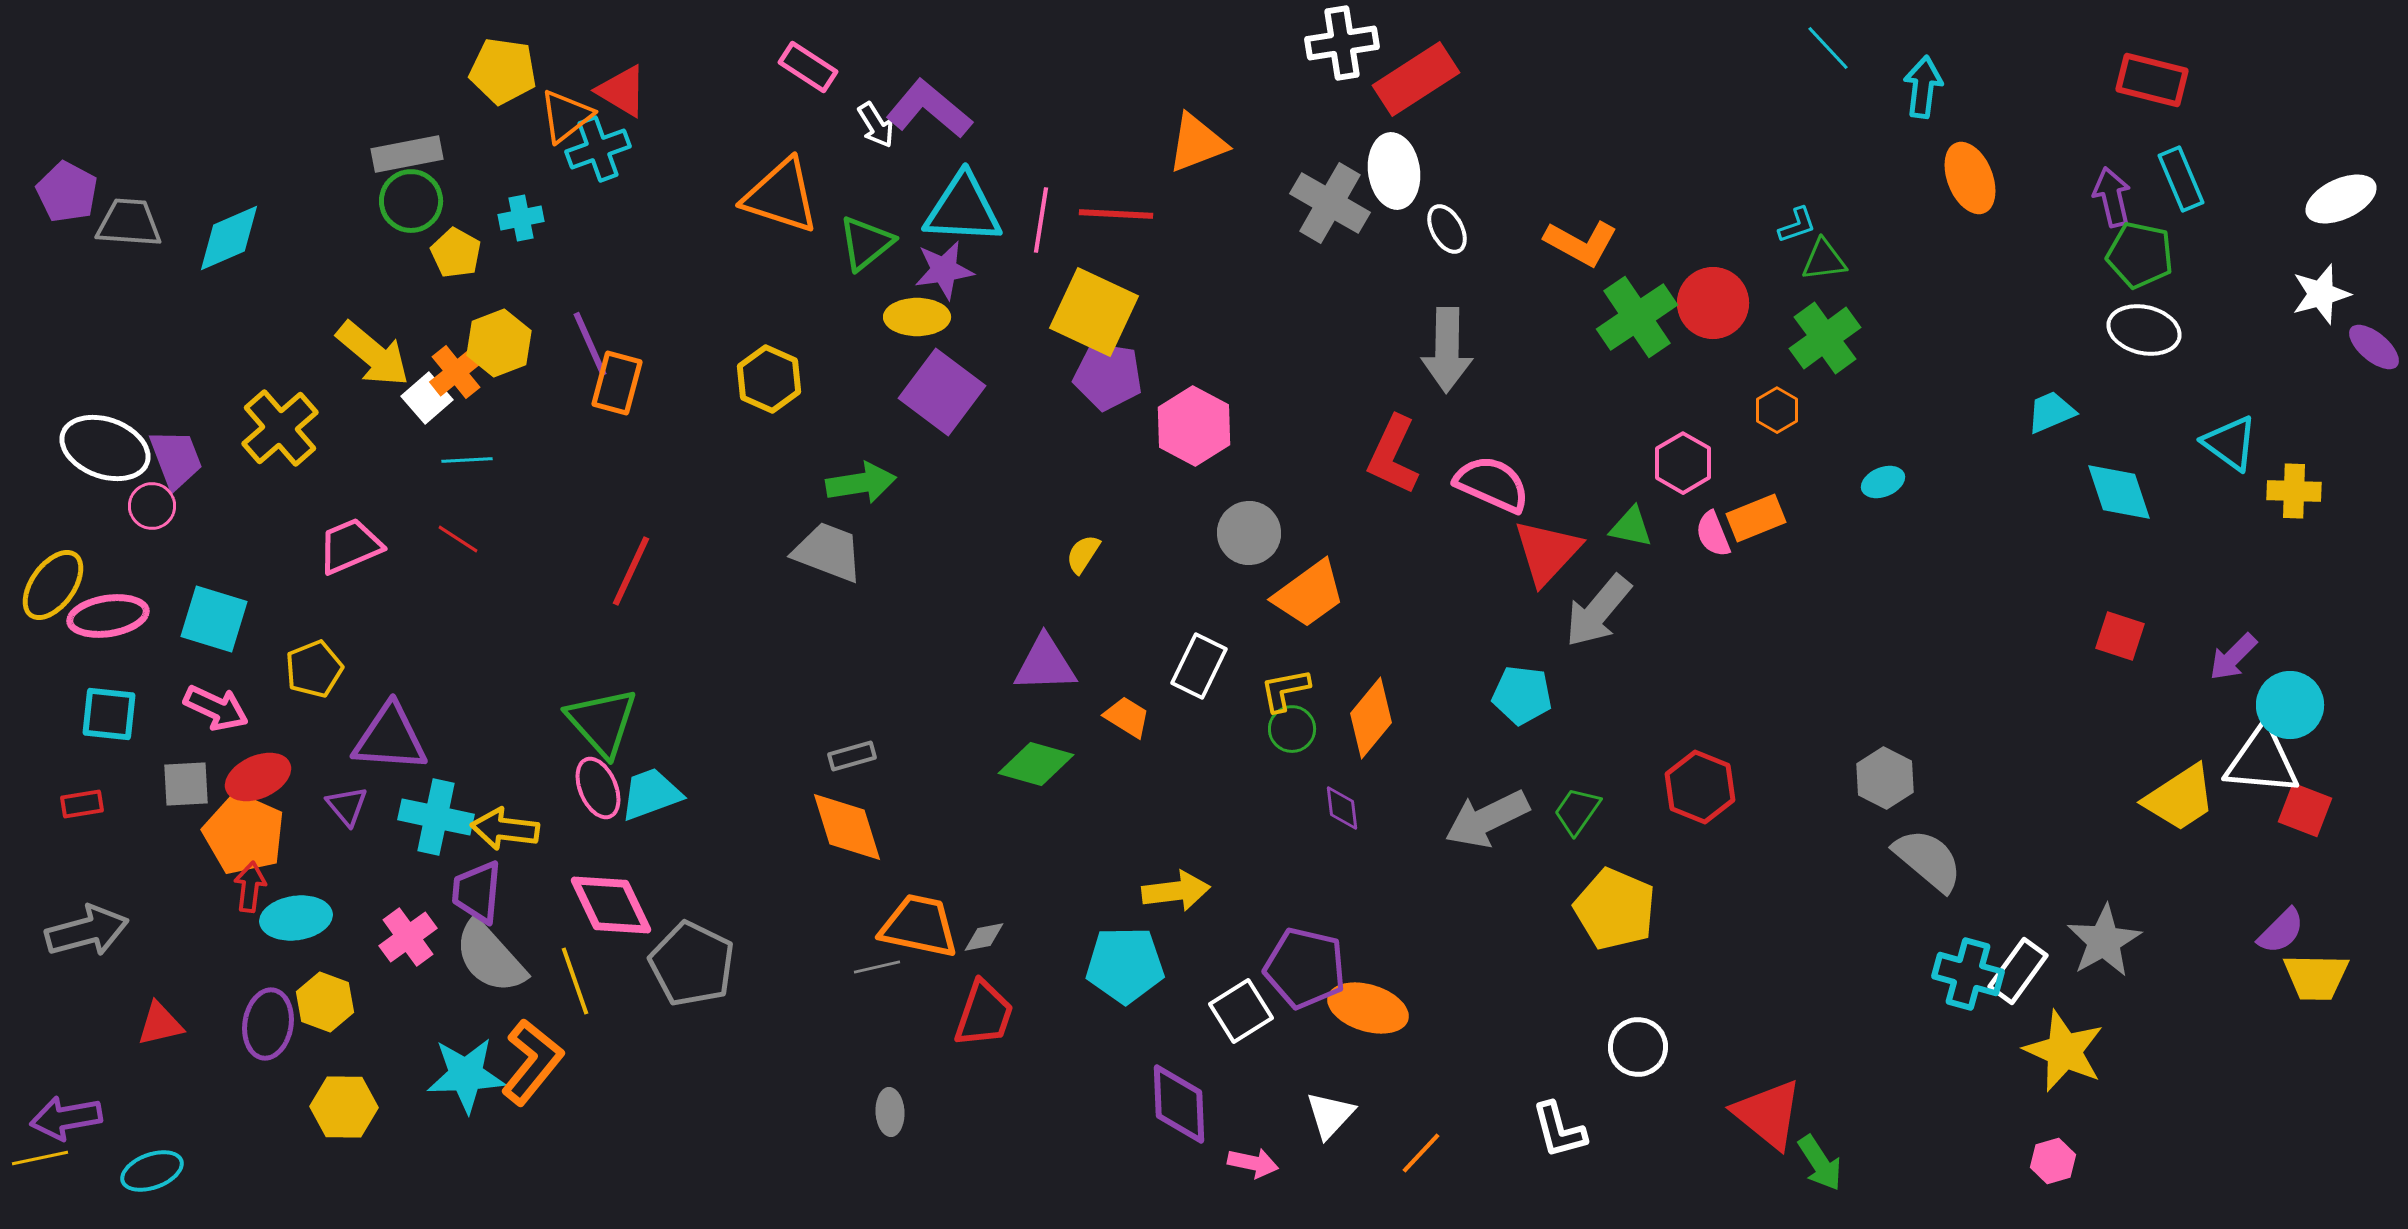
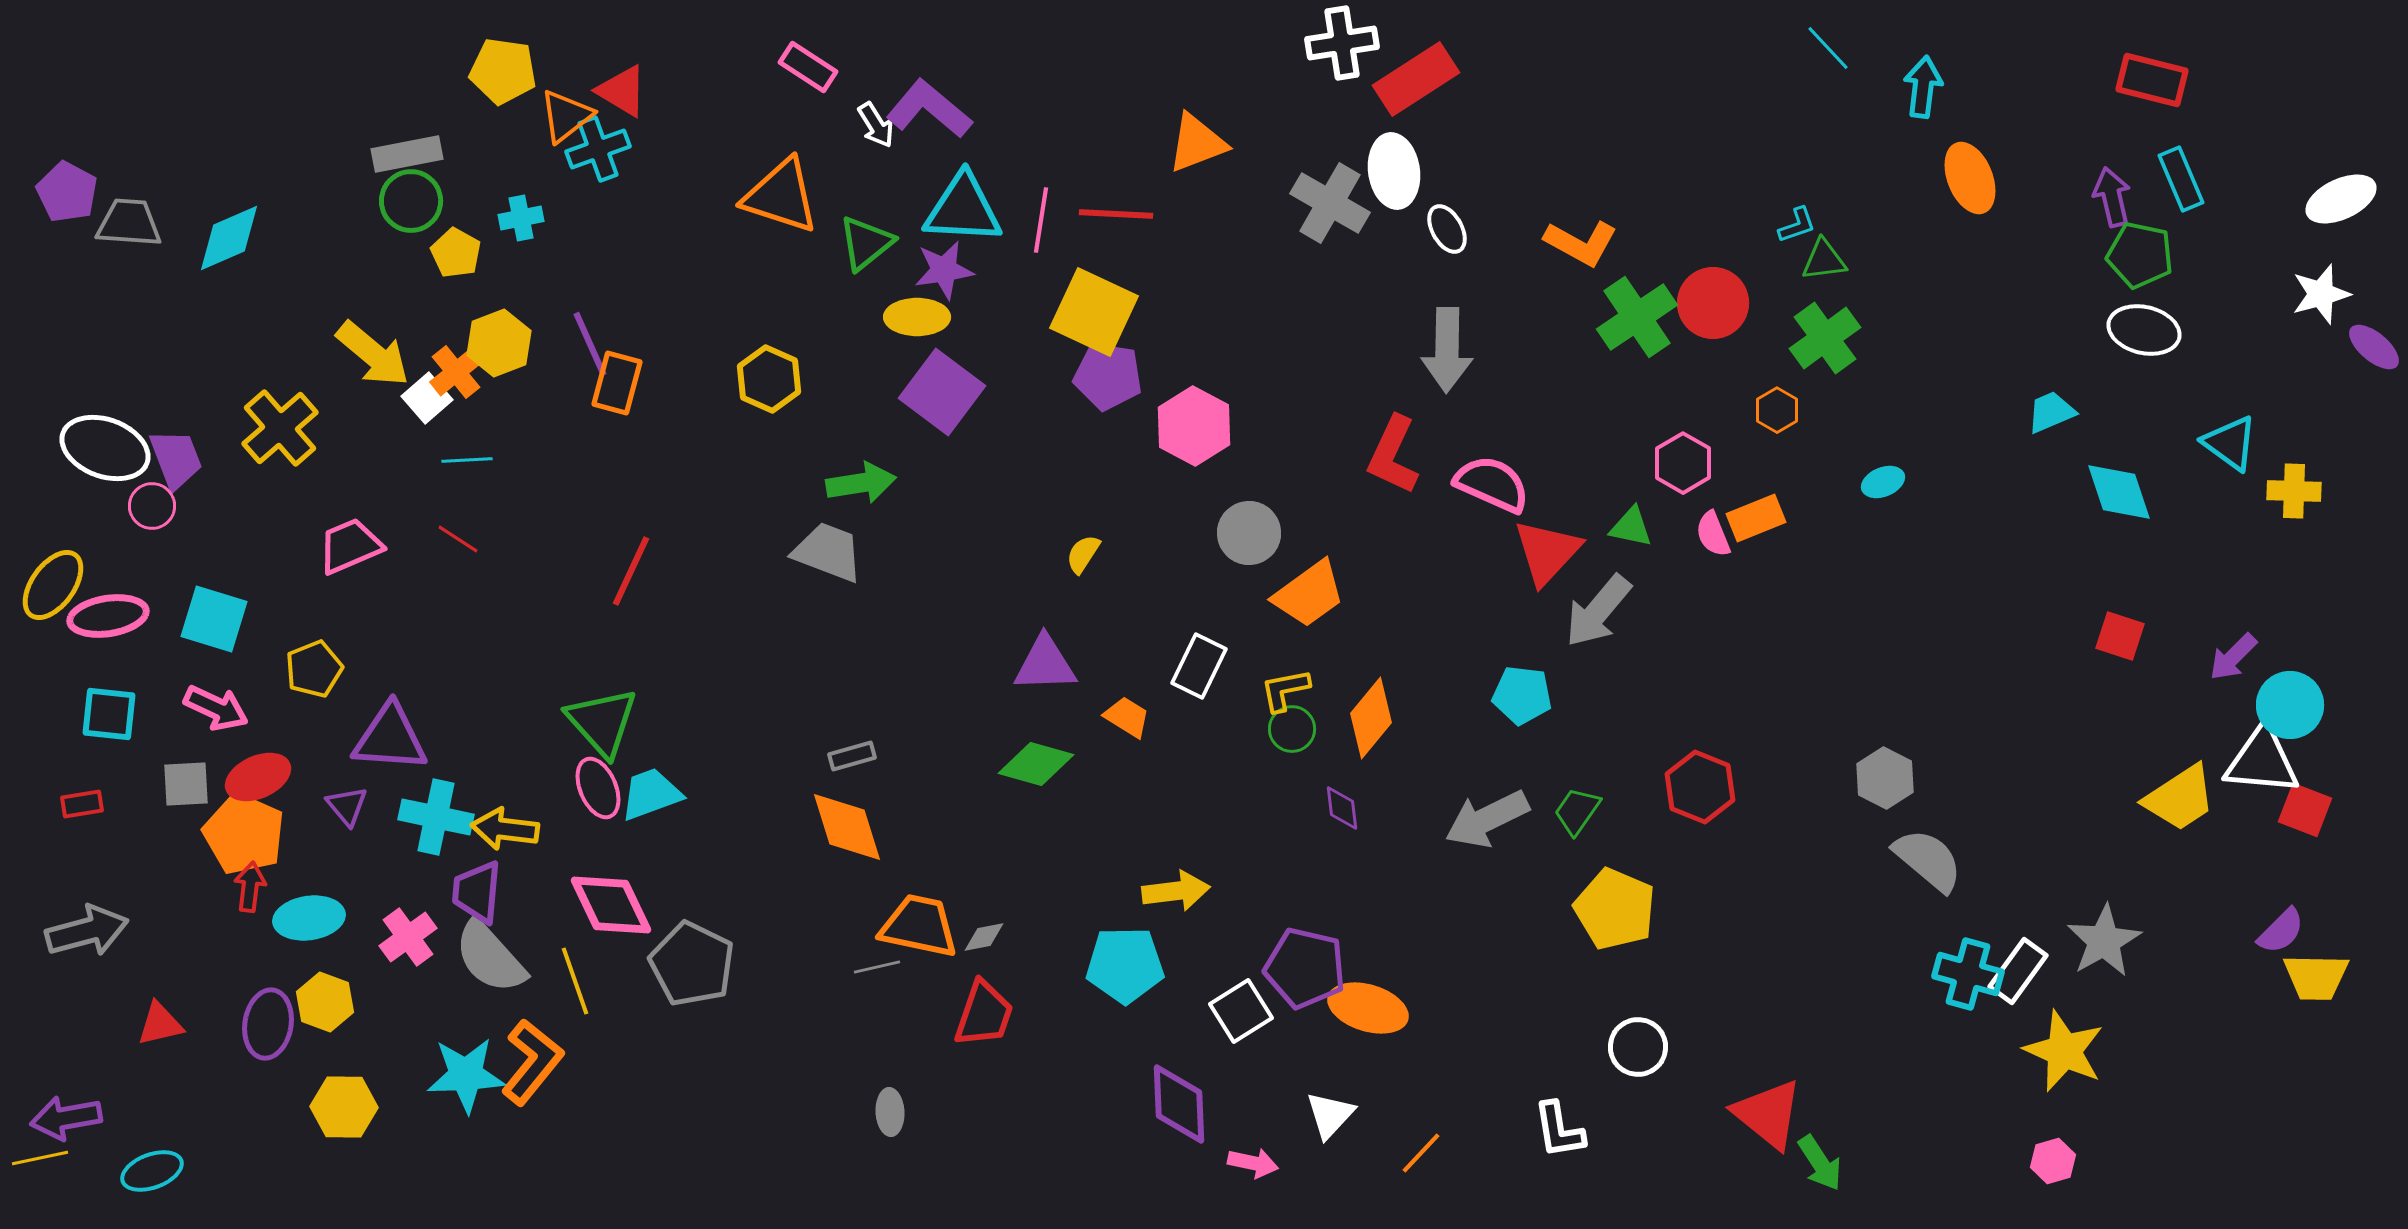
cyan ellipse at (296, 918): moved 13 px right
white L-shape at (1559, 1130): rotated 6 degrees clockwise
